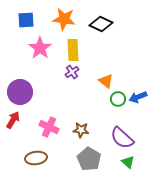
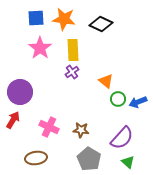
blue square: moved 10 px right, 2 px up
blue arrow: moved 5 px down
purple semicircle: rotated 90 degrees counterclockwise
